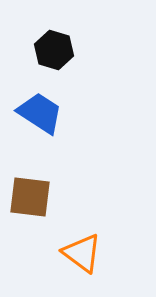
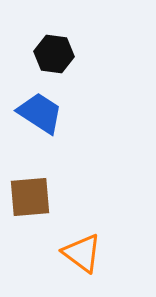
black hexagon: moved 4 px down; rotated 9 degrees counterclockwise
brown square: rotated 12 degrees counterclockwise
